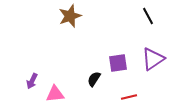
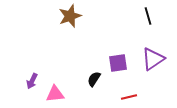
black line: rotated 12 degrees clockwise
